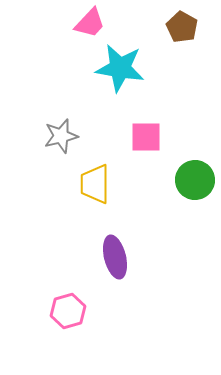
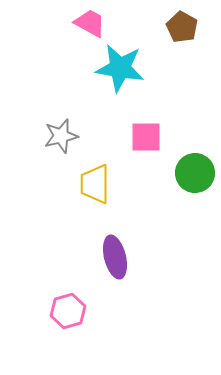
pink trapezoid: rotated 104 degrees counterclockwise
green circle: moved 7 px up
